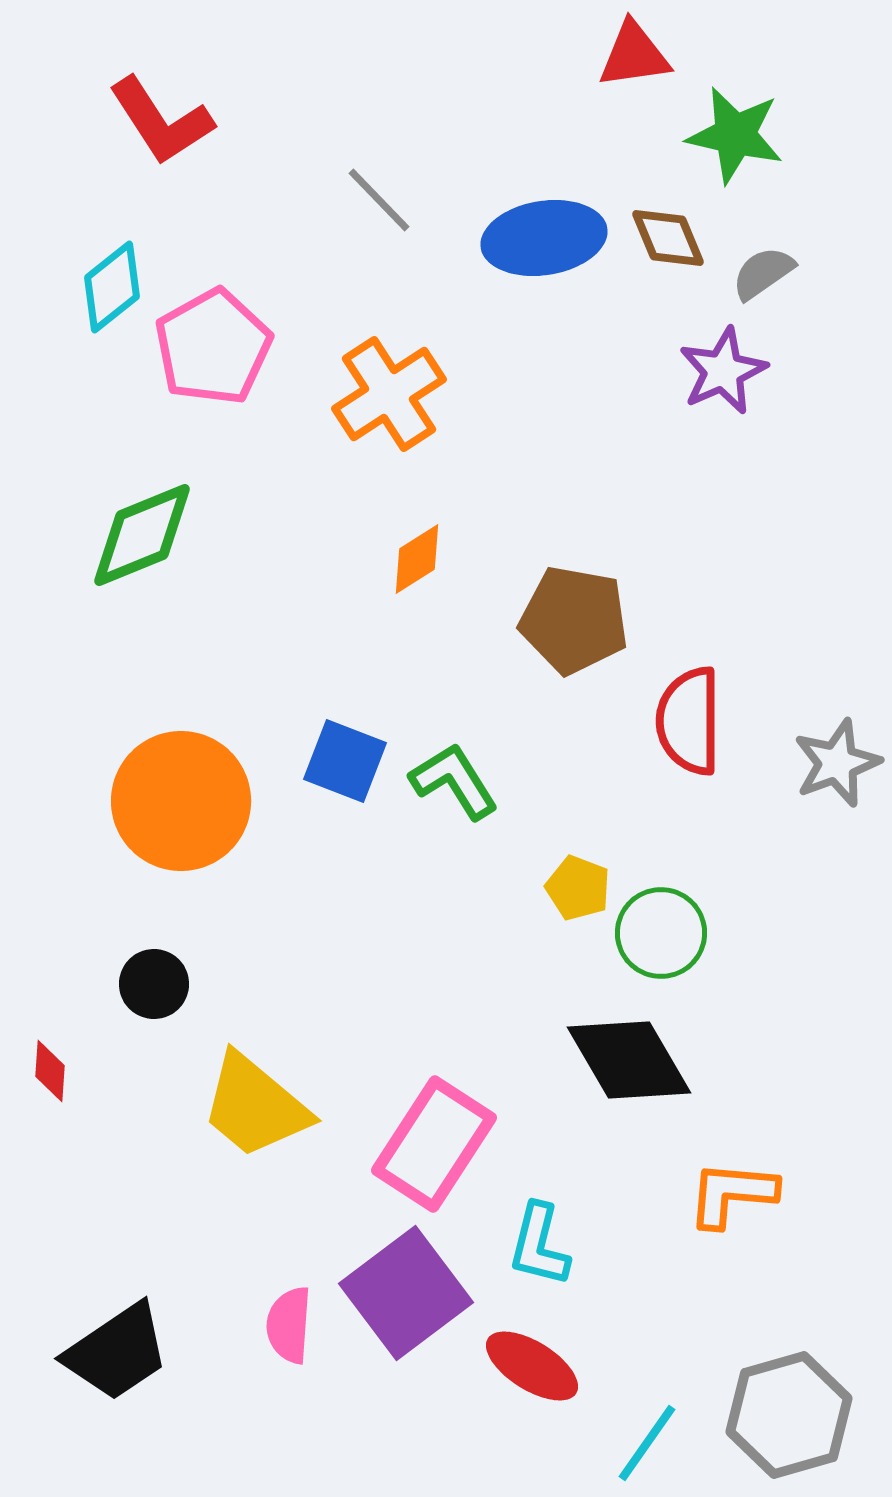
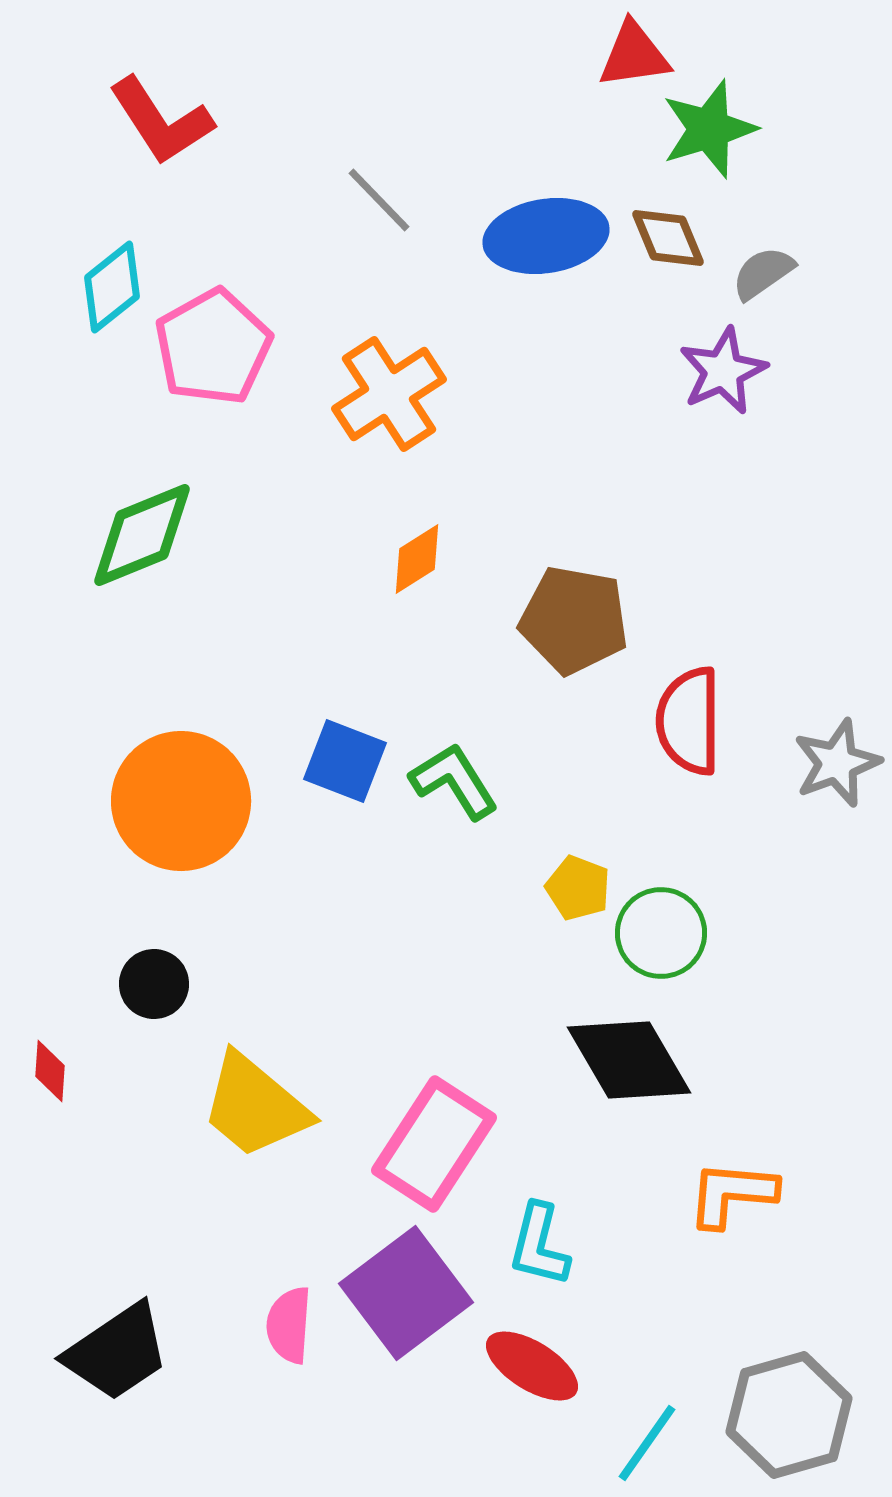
green star: moved 26 px left, 6 px up; rotated 30 degrees counterclockwise
blue ellipse: moved 2 px right, 2 px up
